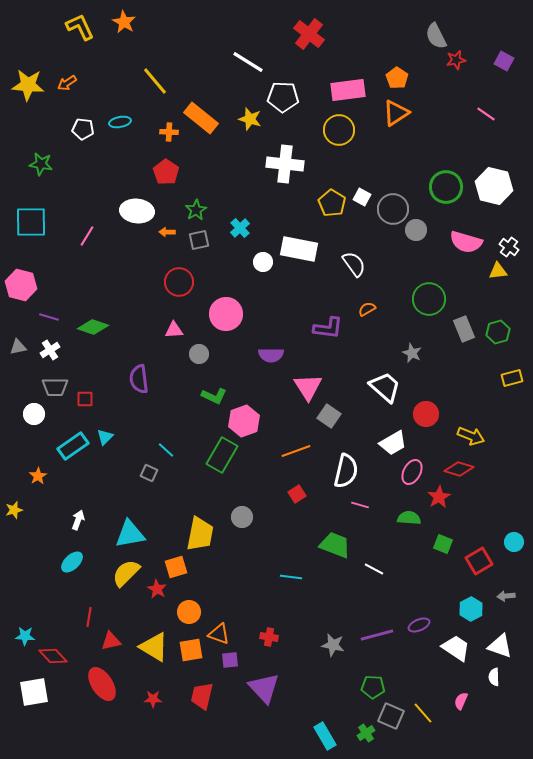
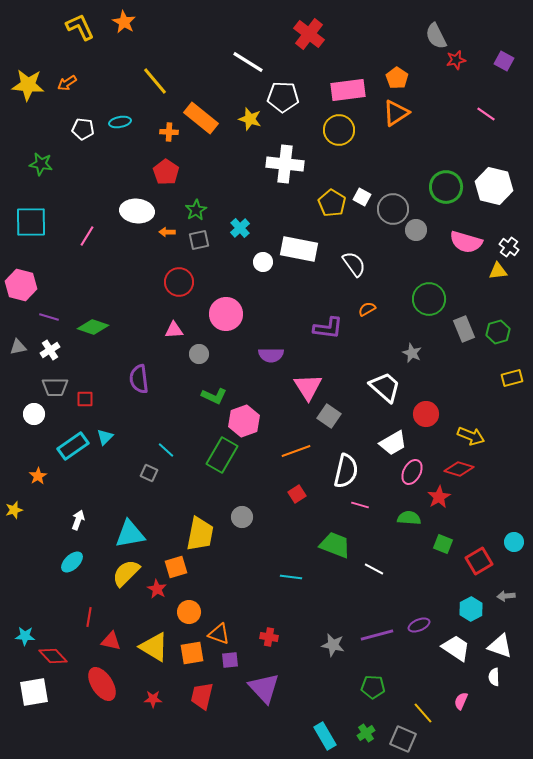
red triangle at (111, 641): rotated 25 degrees clockwise
orange square at (191, 650): moved 1 px right, 3 px down
gray square at (391, 716): moved 12 px right, 23 px down
